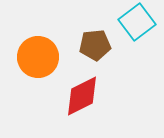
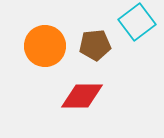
orange circle: moved 7 px right, 11 px up
red diamond: rotated 27 degrees clockwise
